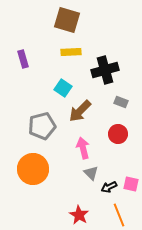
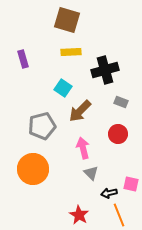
black arrow: moved 6 px down; rotated 14 degrees clockwise
